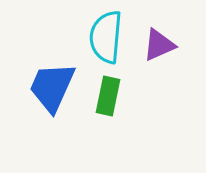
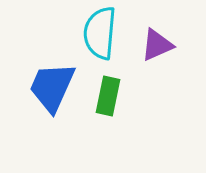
cyan semicircle: moved 6 px left, 4 px up
purple triangle: moved 2 px left
